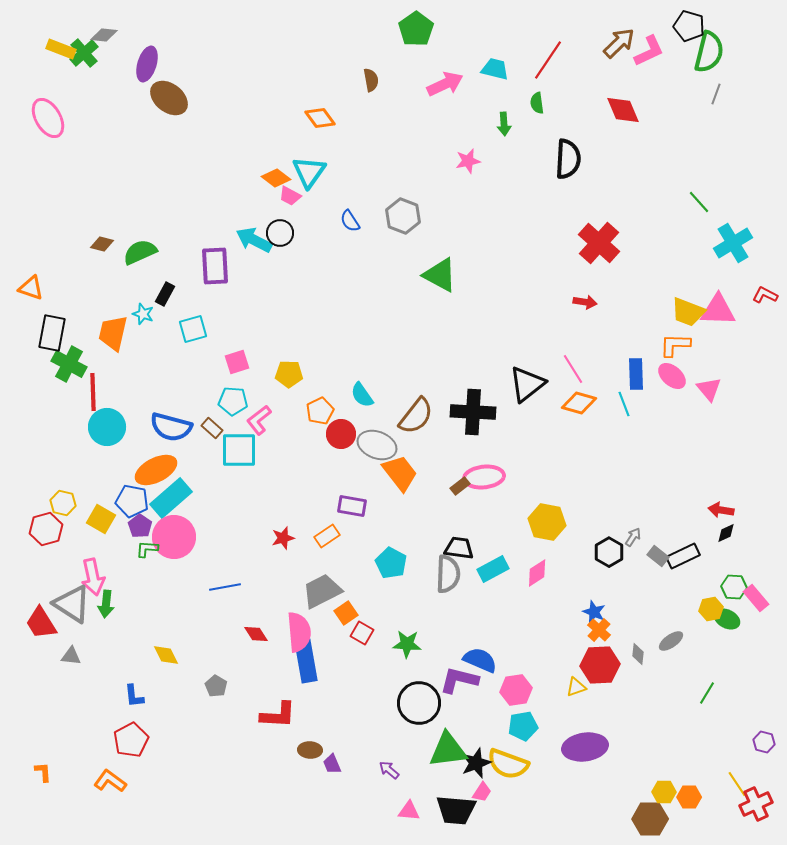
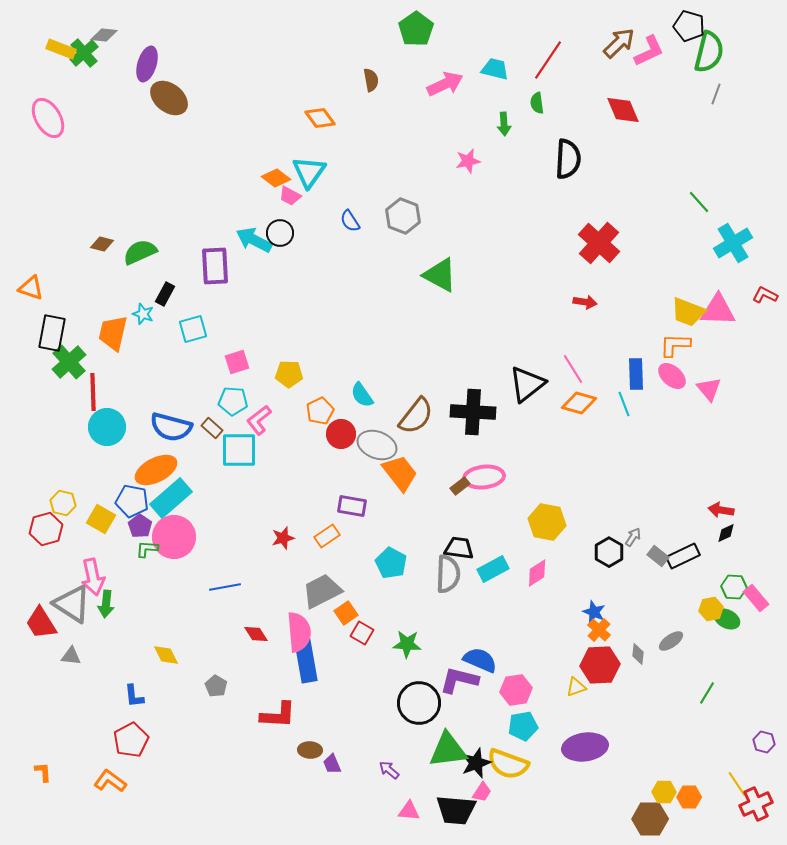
green cross at (69, 364): moved 2 px up; rotated 20 degrees clockwise
